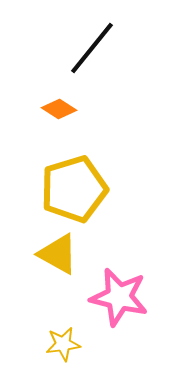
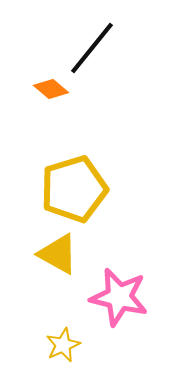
orange diamond: moved 8 px left, 20 px up; rotated 8 degrees clockwise
yellow star: moved 1 px down; rotated 16 degrees counterclockwise
